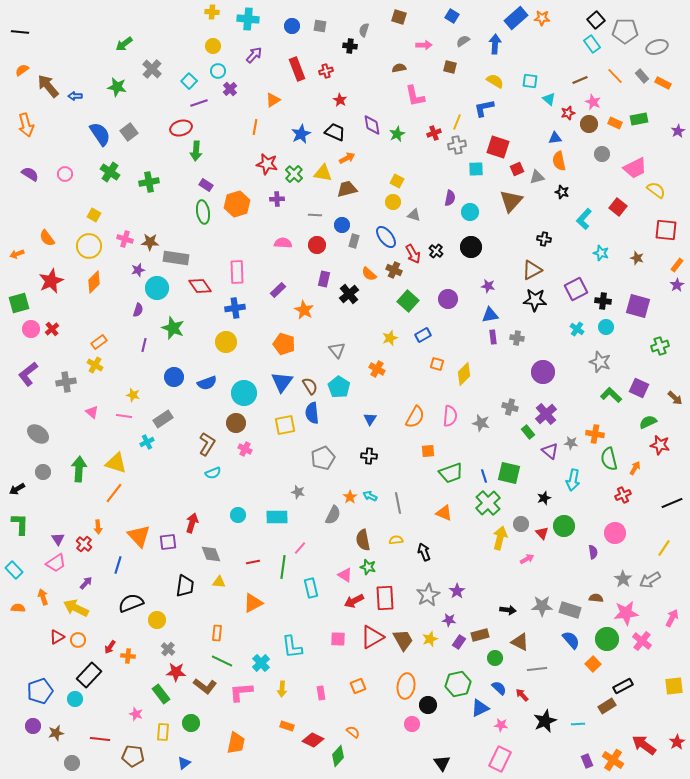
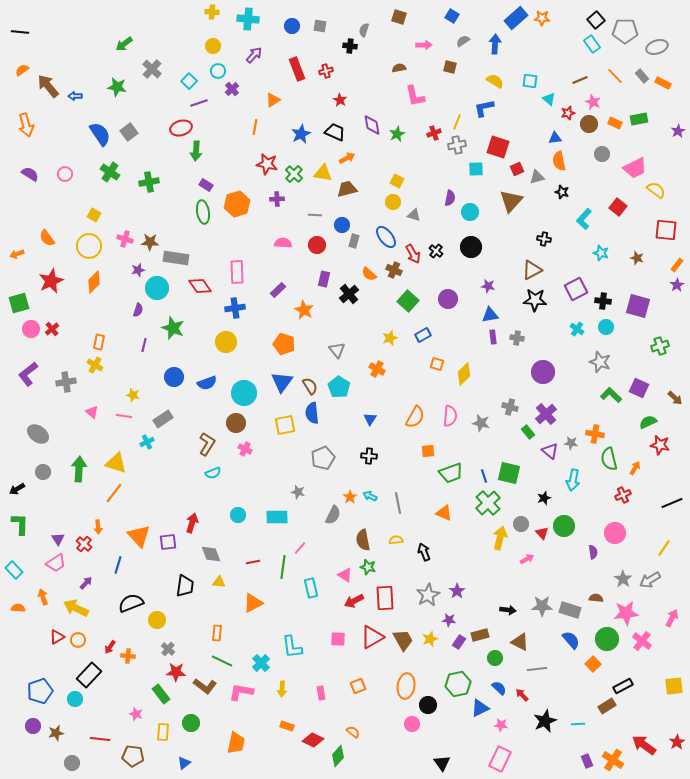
purple cross at (230, 89): moved 2 px right
orange rectangle at (99, 342): rotated 42 degrees counterclockwise
pink L-shape at (241, 692): rotated 15 degrees clockwise
